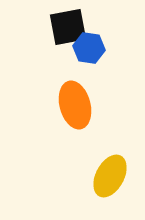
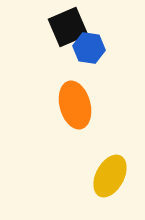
black square: rotated 12 degrees counterclockwise
